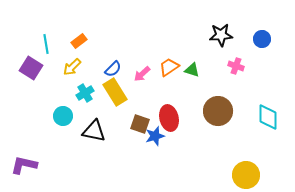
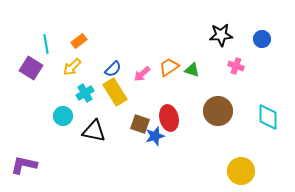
yellow circle: moved 5 px left, 4 px up
